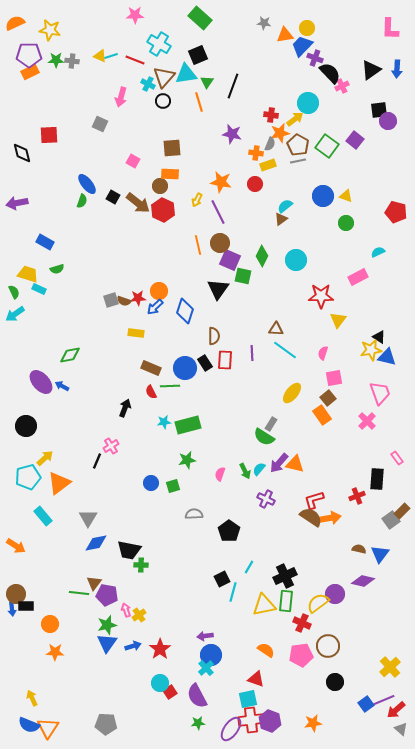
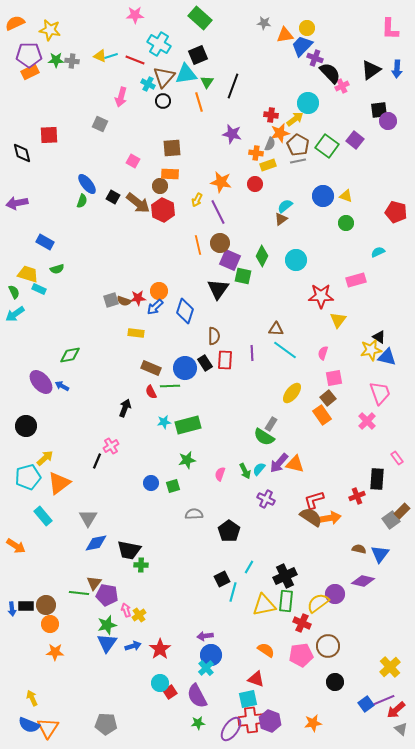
pink rectangle at (358, 277): moved 2 px left, 3 px down; rotated 12 degrees clockwise
brown circle at (16, 594): moved 30 px right, 11 px down
